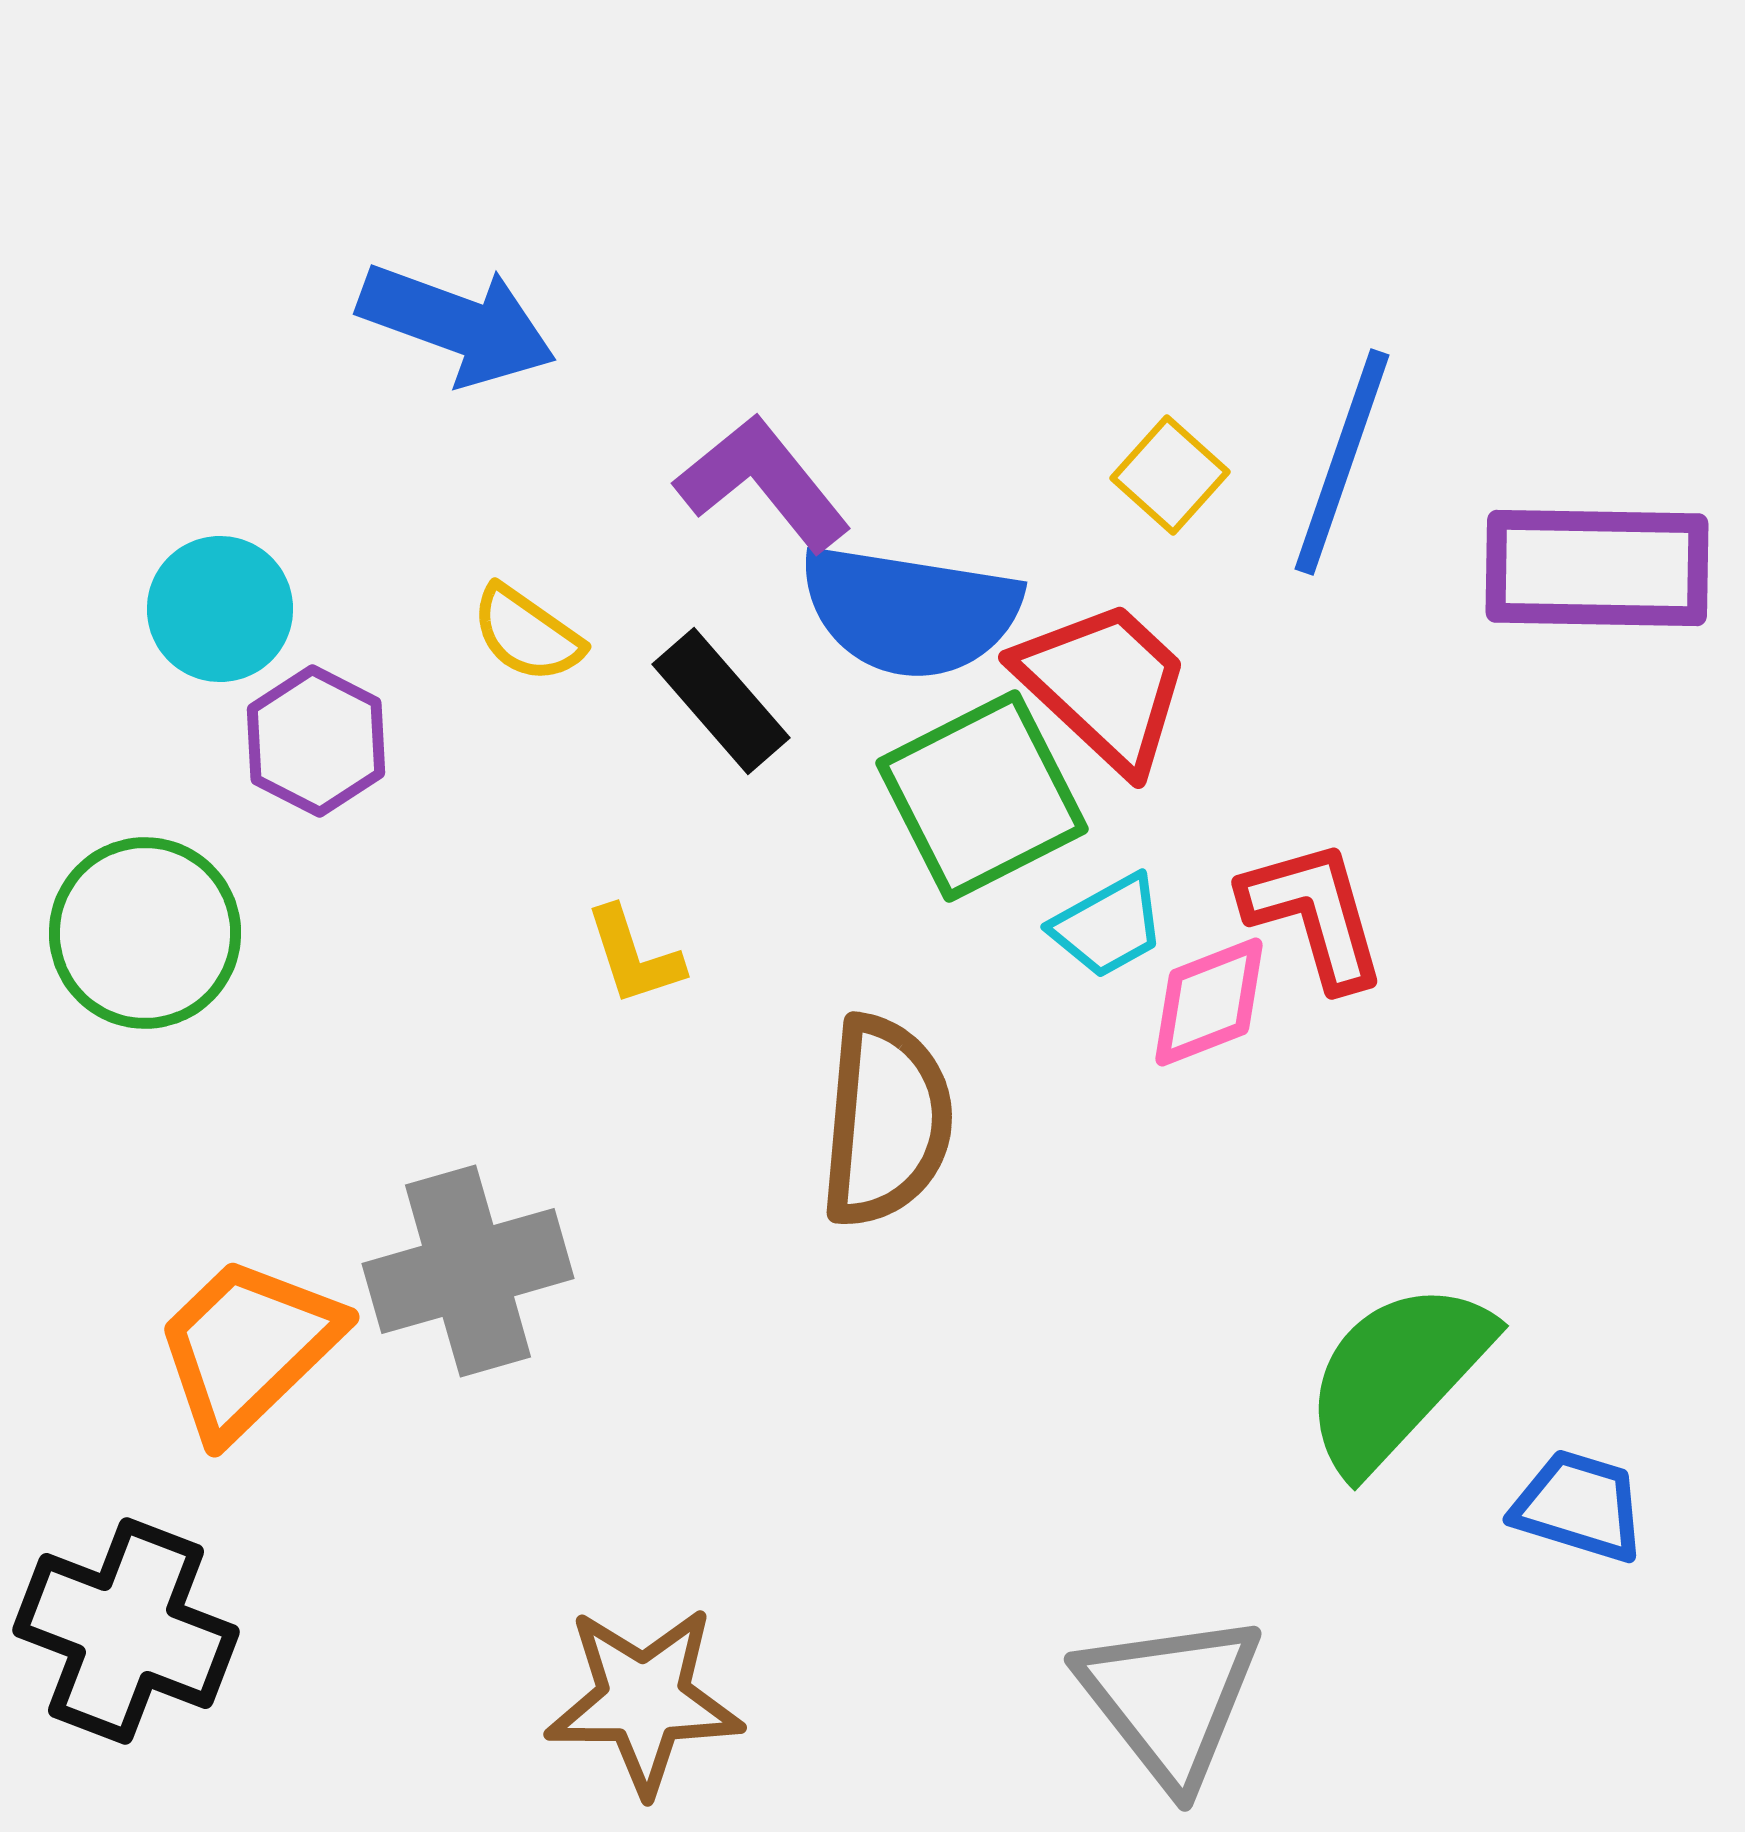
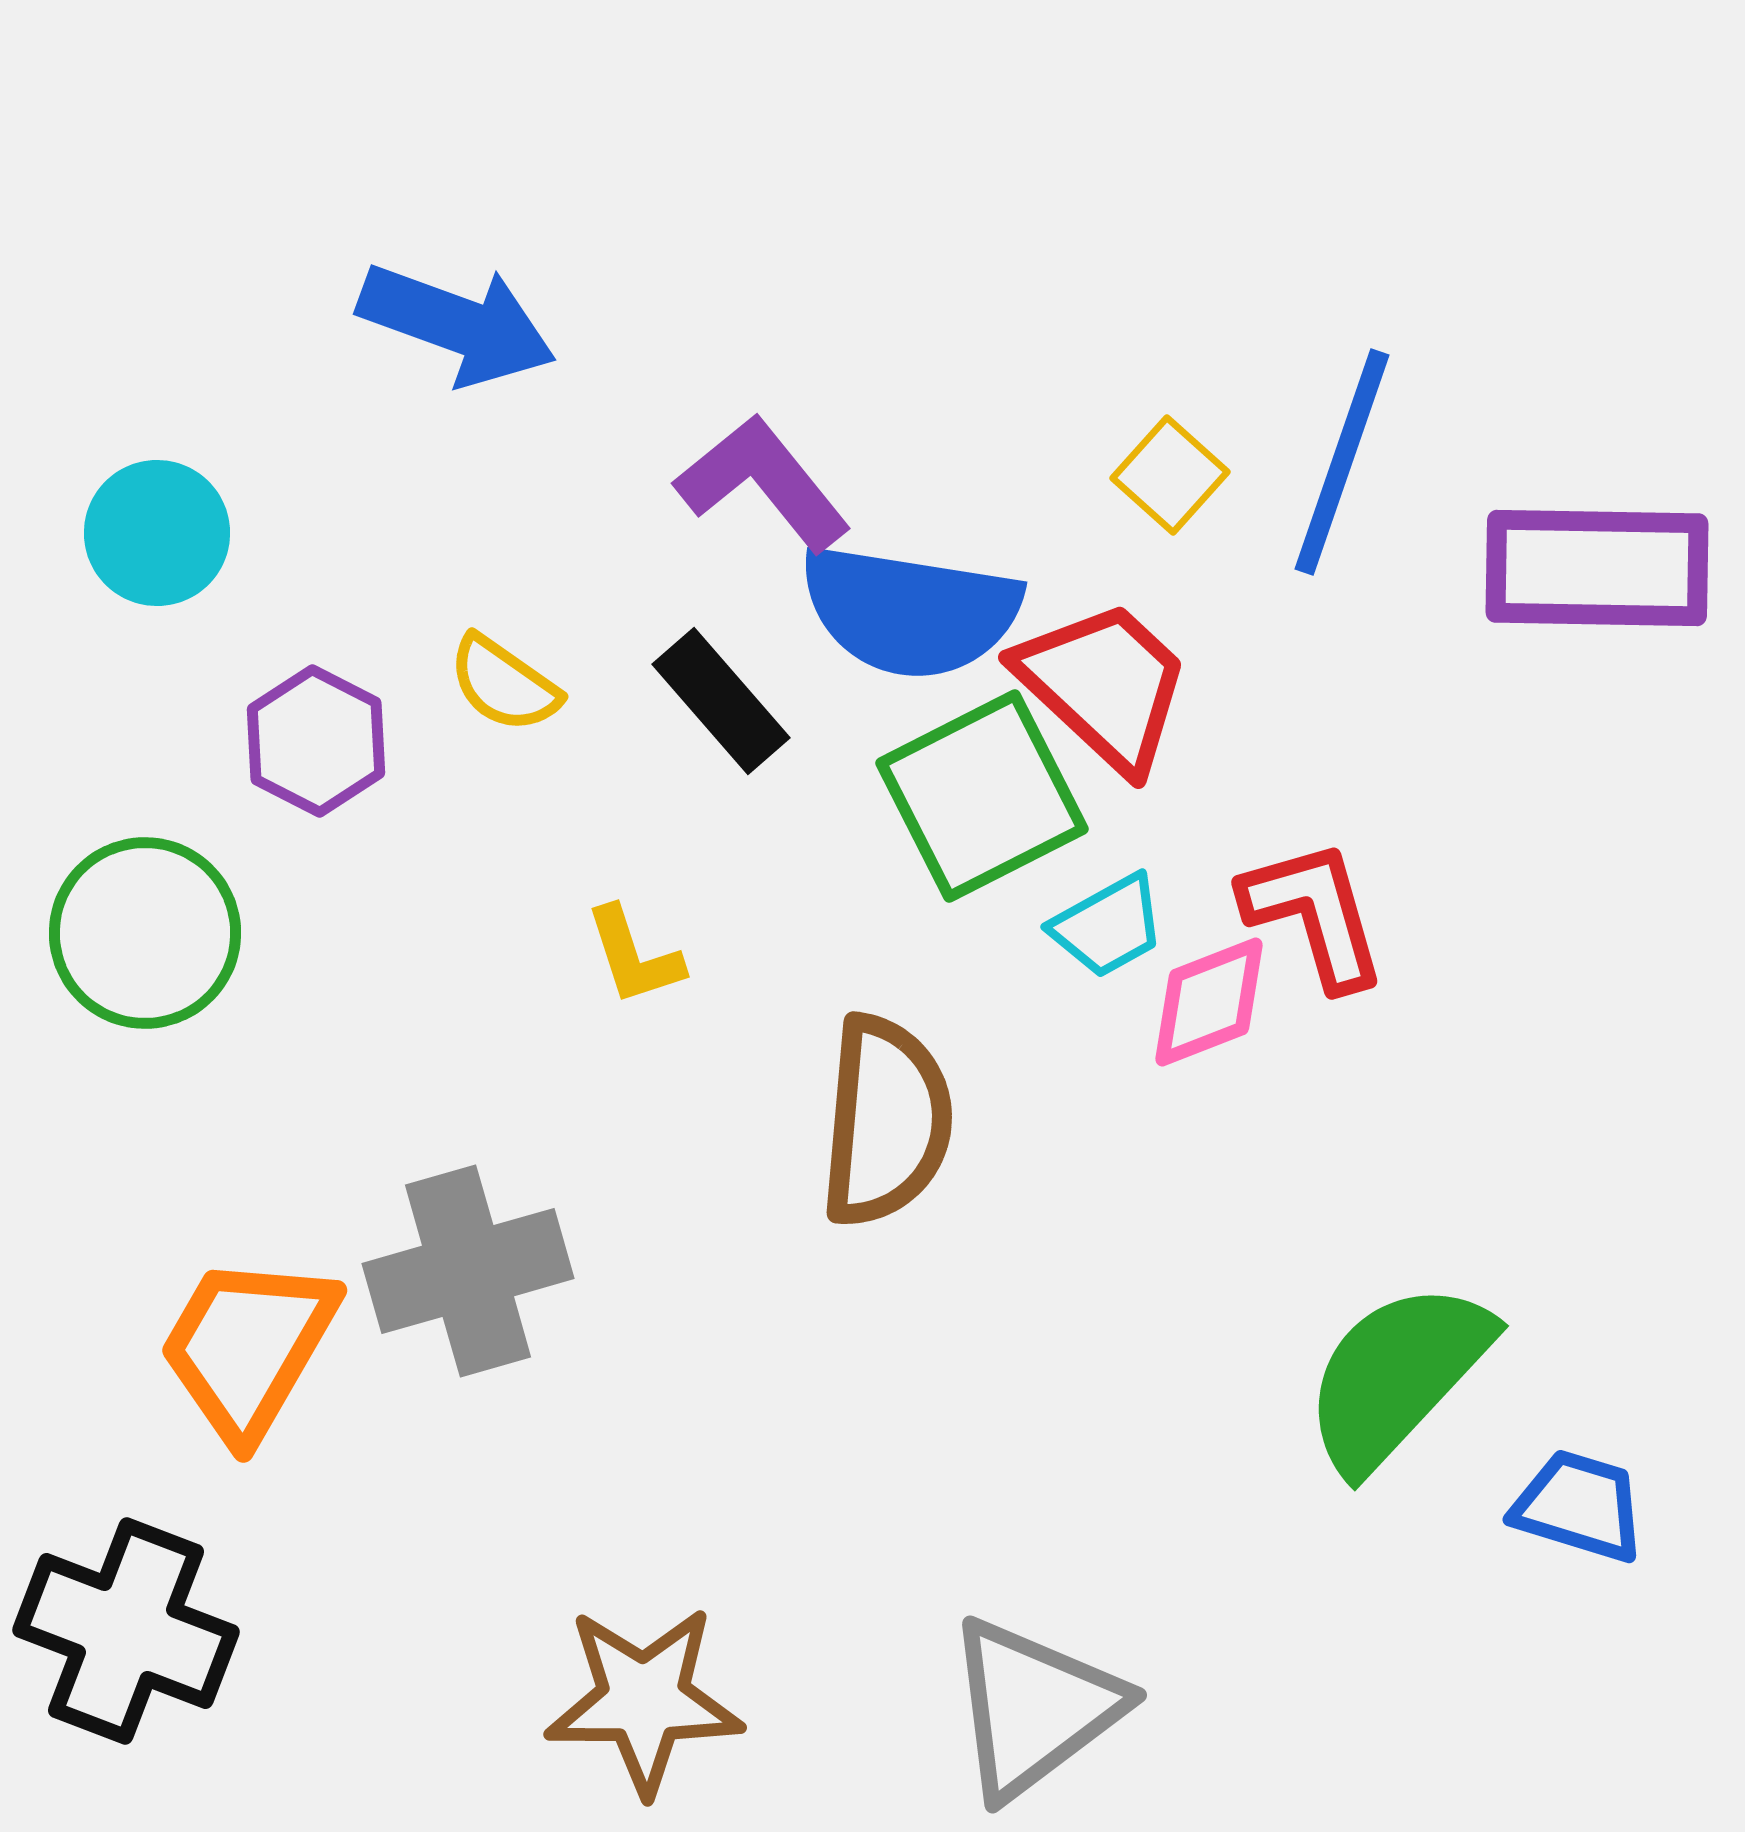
cyan circle: moved 63 px left, 76 px up
yellow semicircle: moved 23 px left, 50 px down
orange trapezoid: rotated 16 degrees counterclockwise
gray triangle: moved 136 px left, 9 px down; rotated 31 degrees clockwise
